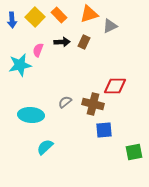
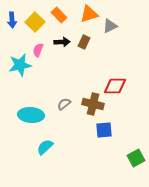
yellow square: moved 5 px down
gray semicircle: moved 1 px left, 2 px down
green square: moved 2 px right, 6 px down; rotated 18 degrees counterclockwise
